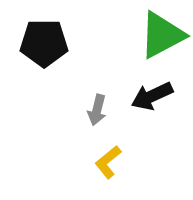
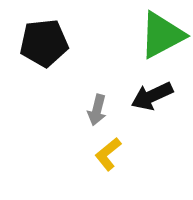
black pentagon: rotated 6 degrees counterclockwise
yellow L-shape: moved 8 px up
